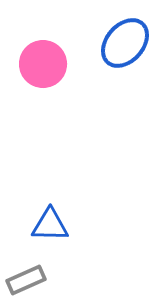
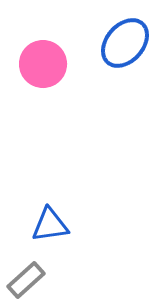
blue triangle: rotated 9 degrees counterclockwise
gray rectangle: rotated 18 degrees counterclockwise
